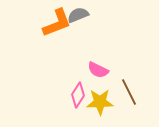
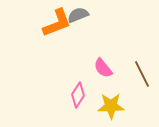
pink semicircle: moved 5 px right, 2 px up; rotated 25 degrees clockwise
brown line: moved 13 px right, 18 px up
yellow star: moved 11 px right, 4 px down
